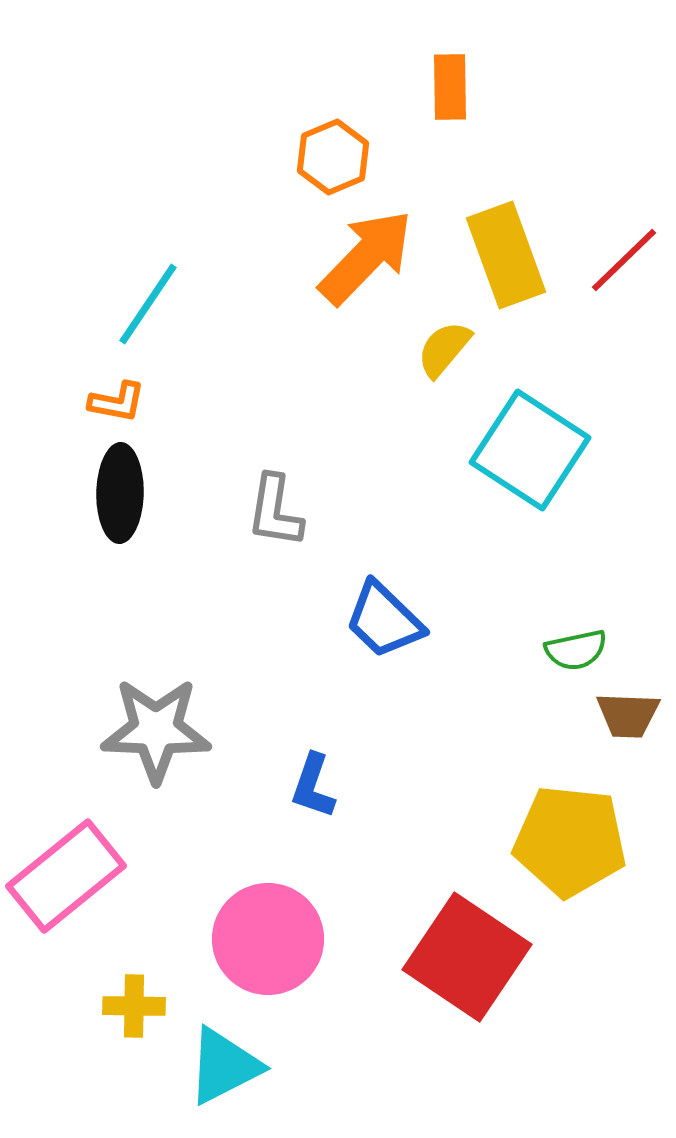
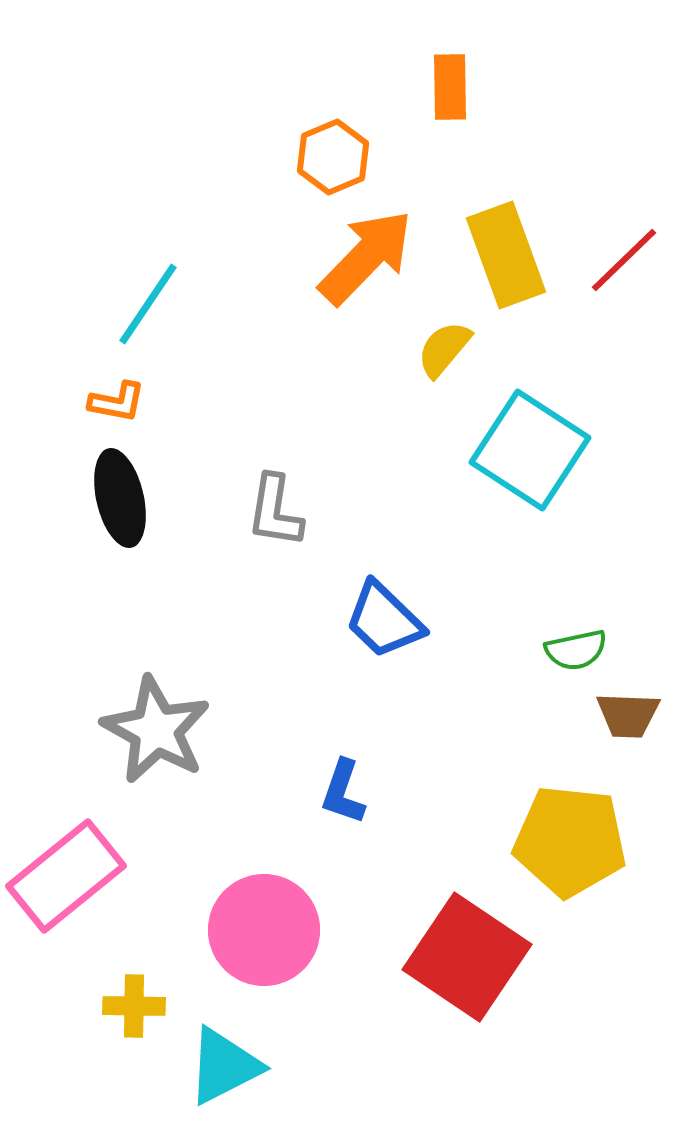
black ellipse: moved 5 px down; rotated 14 degrees counterclockwise
gray star: rotated 27 degrees clockwise
blue L-shape: moved 30 px right, 6 px down
pink circle: moved 4 px left, 9 px up
